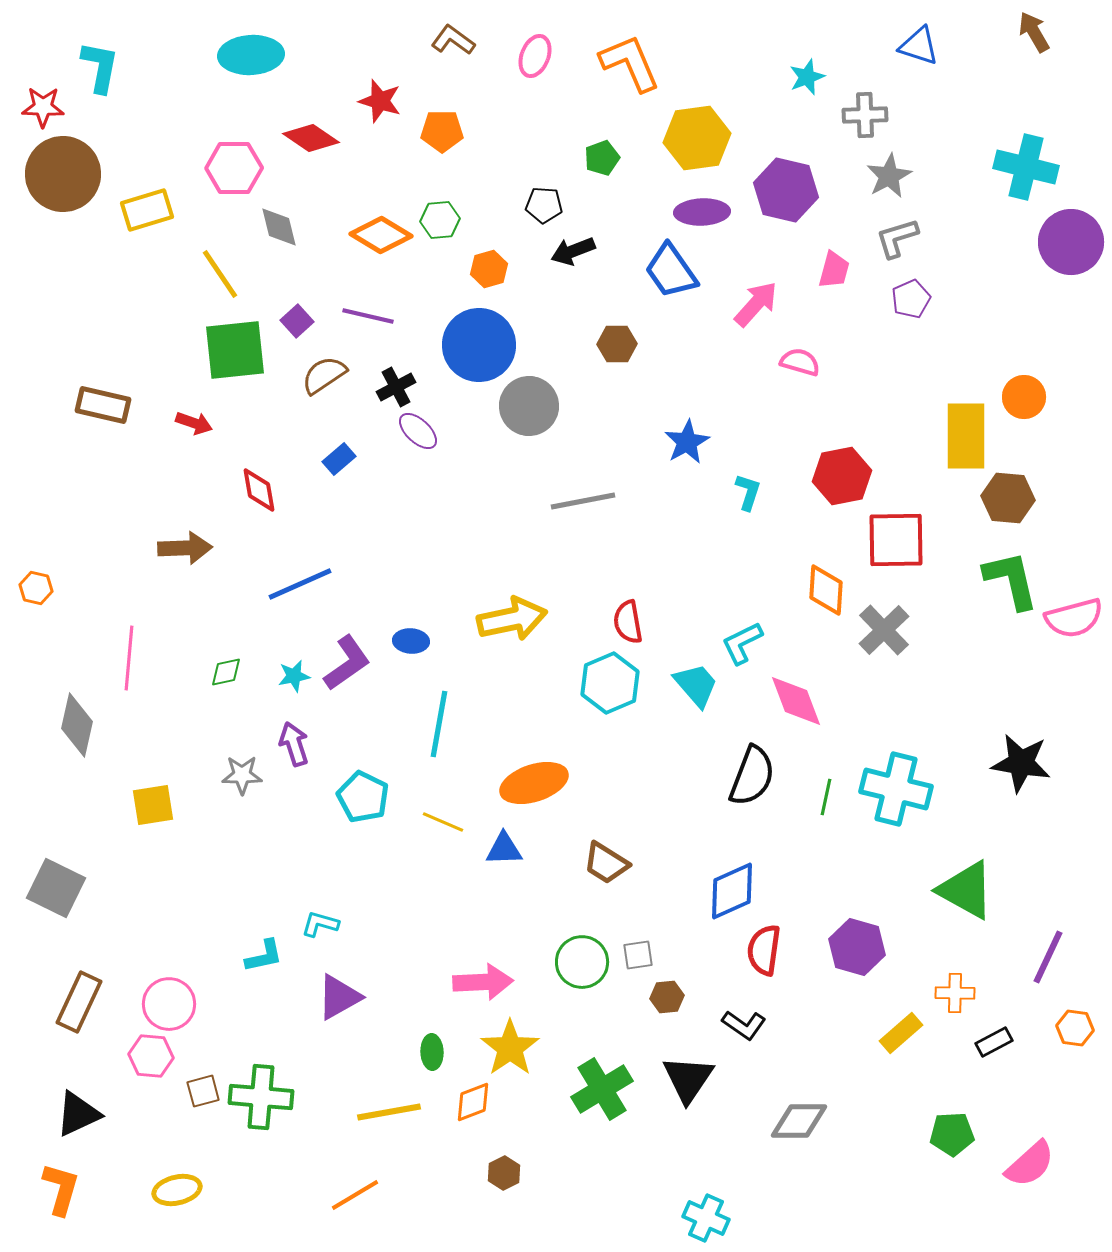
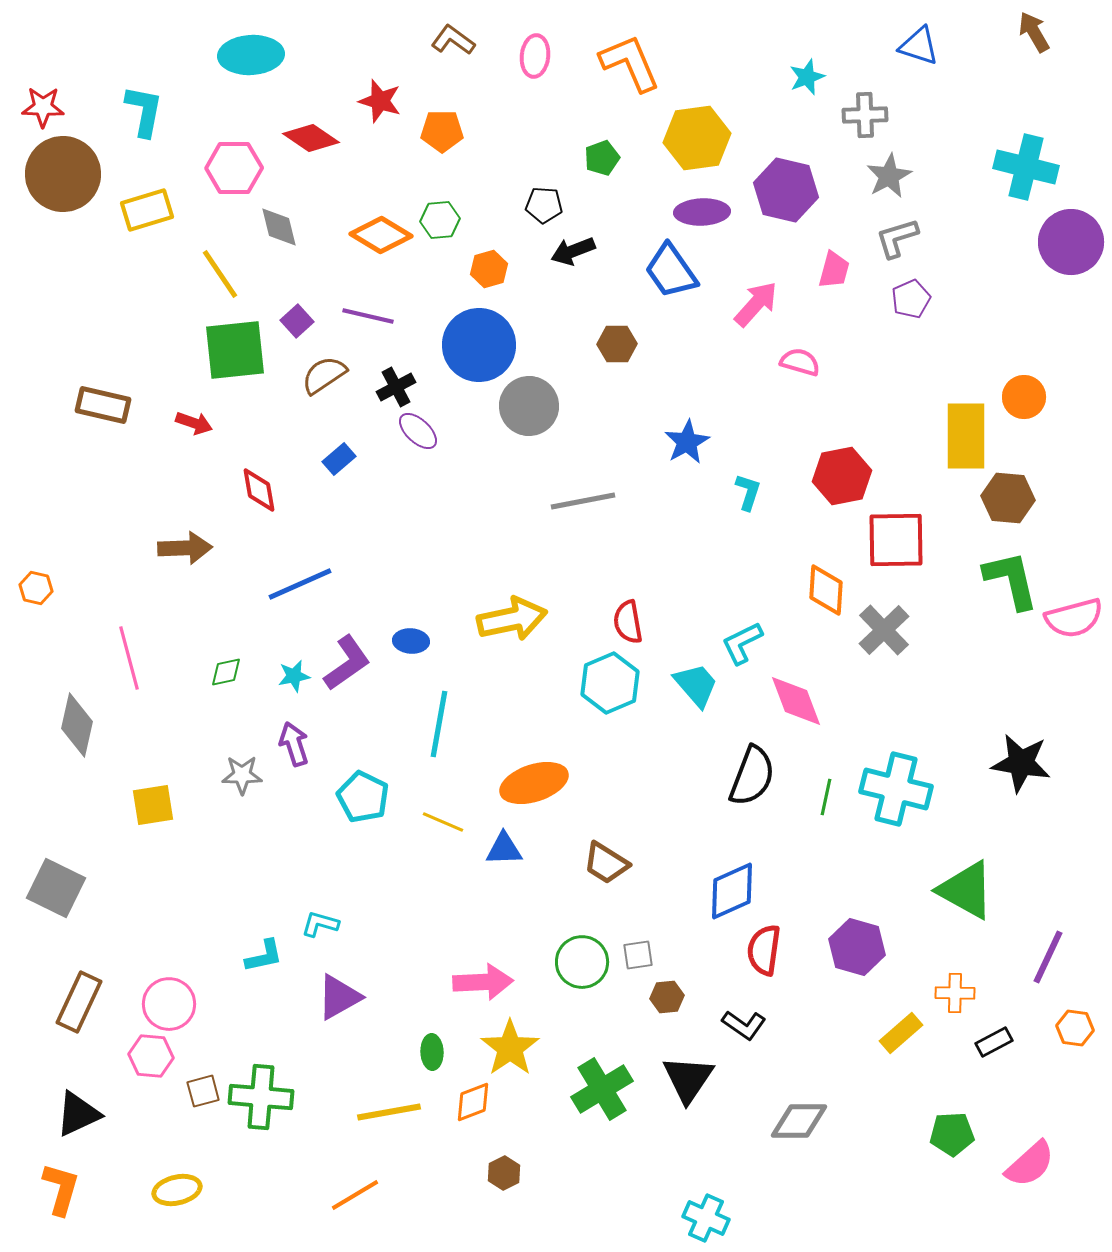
pink ellipse at (535, 56): rotated 15 degrees counterclockwise
cyan L-shape at (100, 67): moved 44 px right, 44 px down
pink line at (129, 658): rotated 20 degrees counterclockwise
